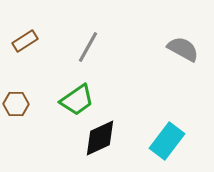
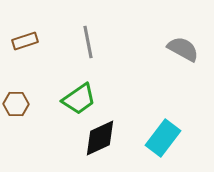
brown rectangle: rotated 15 degrees clockwise
gray line: moved 5 px up; rotated 40 degrees counterclockwise
green trapezoid: moved 2 px right, 1 px up
cyan rectangle: moved 4 px left, 3 px up
